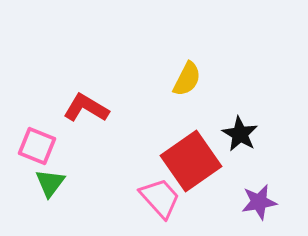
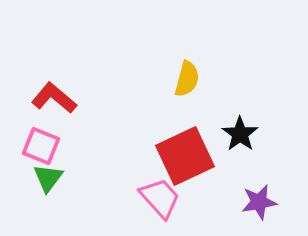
yellow semicircle: rotated 12 degrees counterclockwise
red L-shape: moved 32 px left, 10 px up; rotated 9 degrees clockwise
black star: rotated 6 degrees clockwise
pink square: moved 4 px right
red square: moved 6 px left, 5 px up; rotated 10 degrees clockwise
green triangle: moved 2 px left, 5 px up
